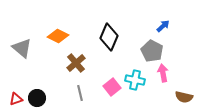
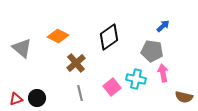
black diamond: rotated 32 degrees clockwise
gray pentagon: rotated 20 degrees counterclockwise
cyan cross: moved 1 px right, 1 px up
